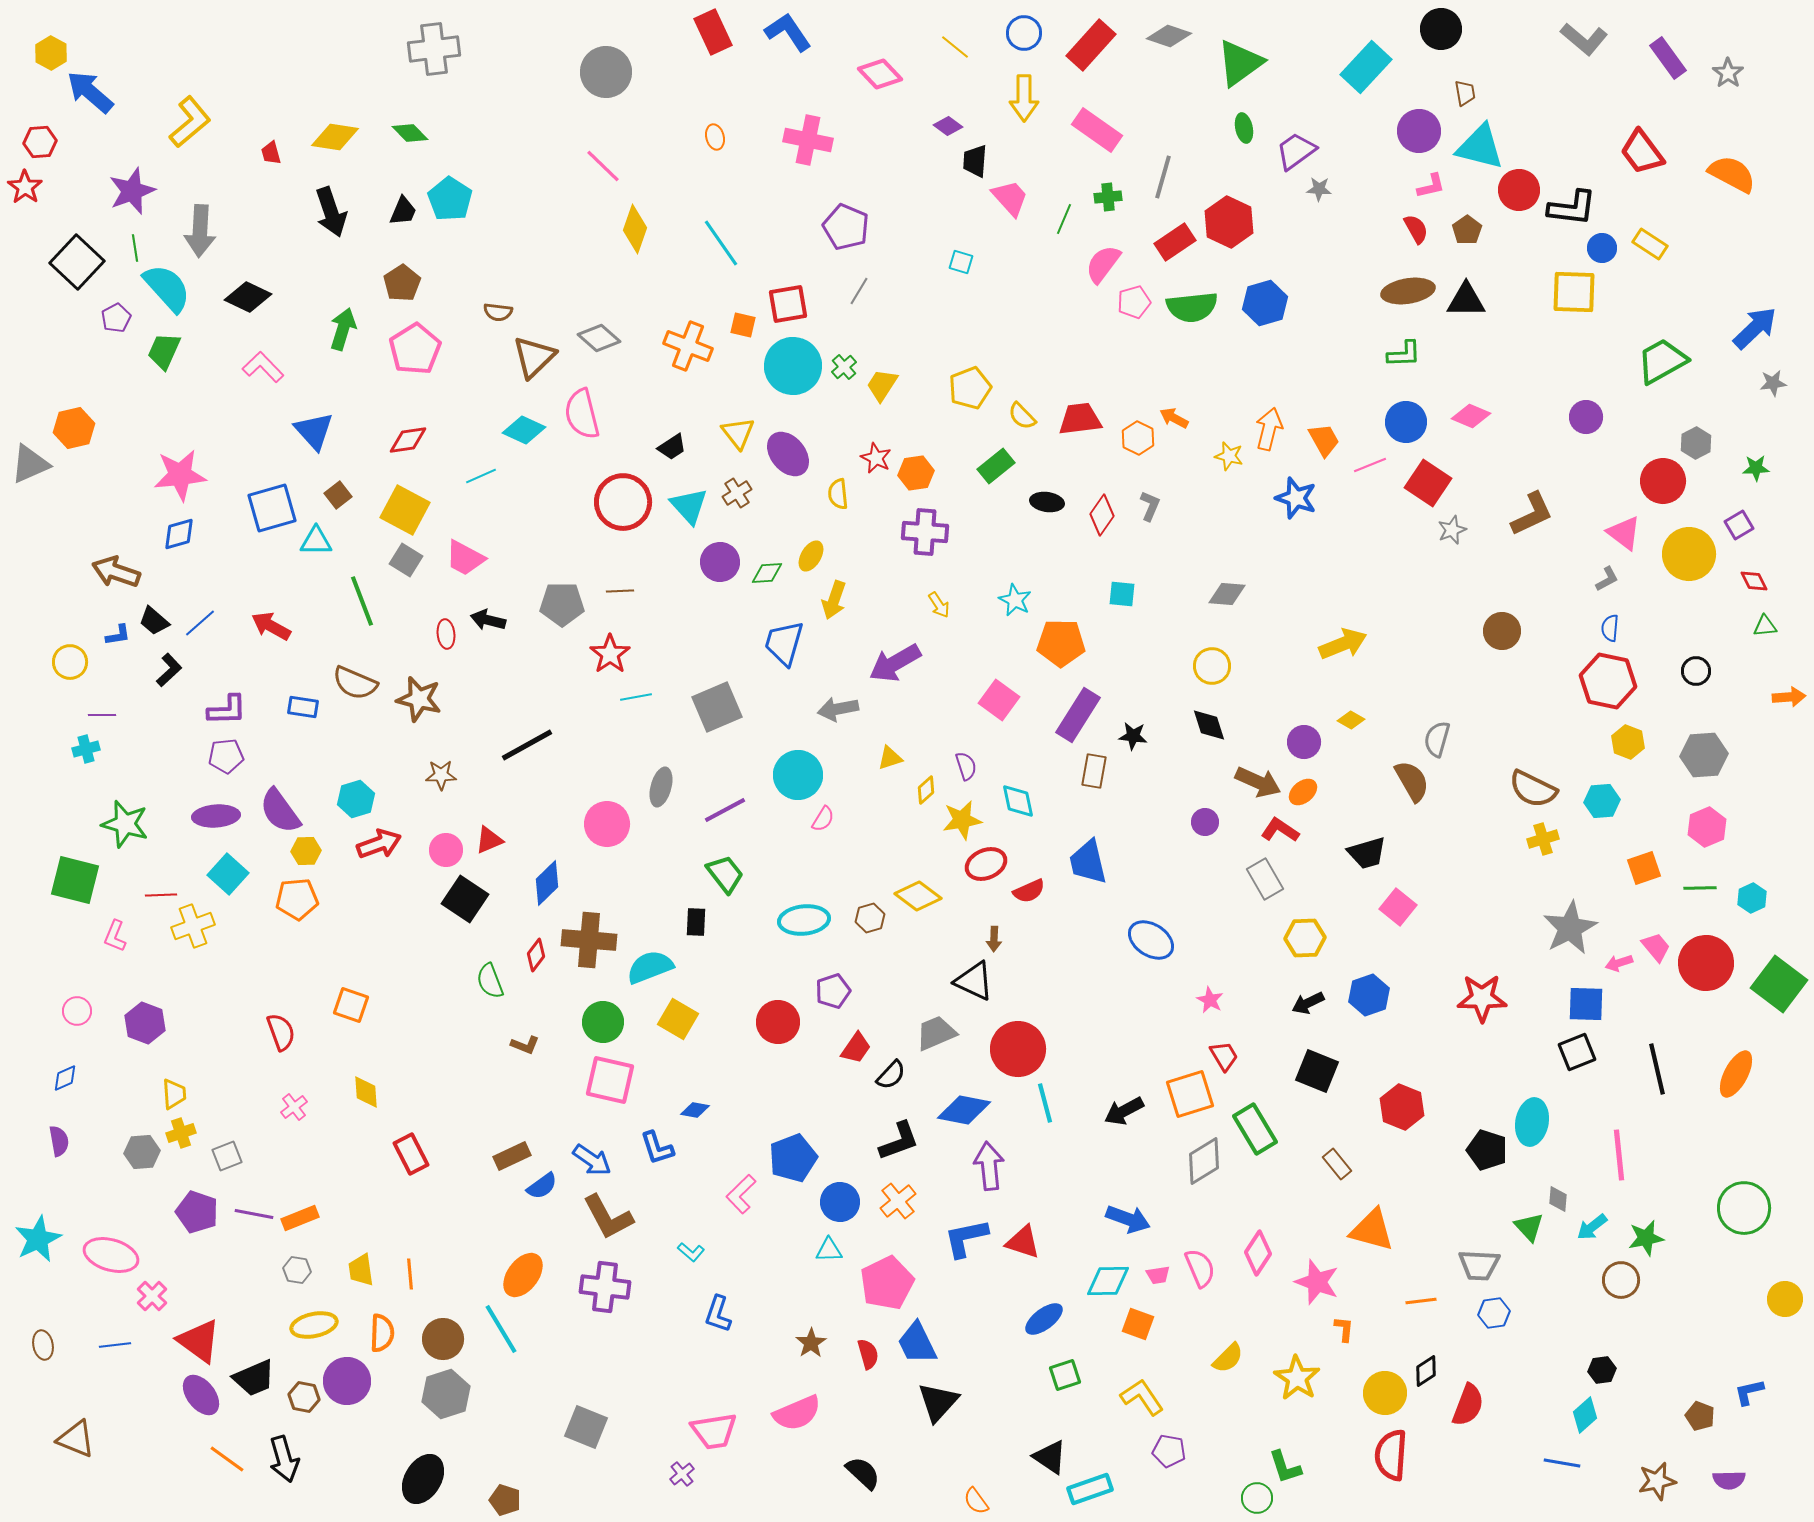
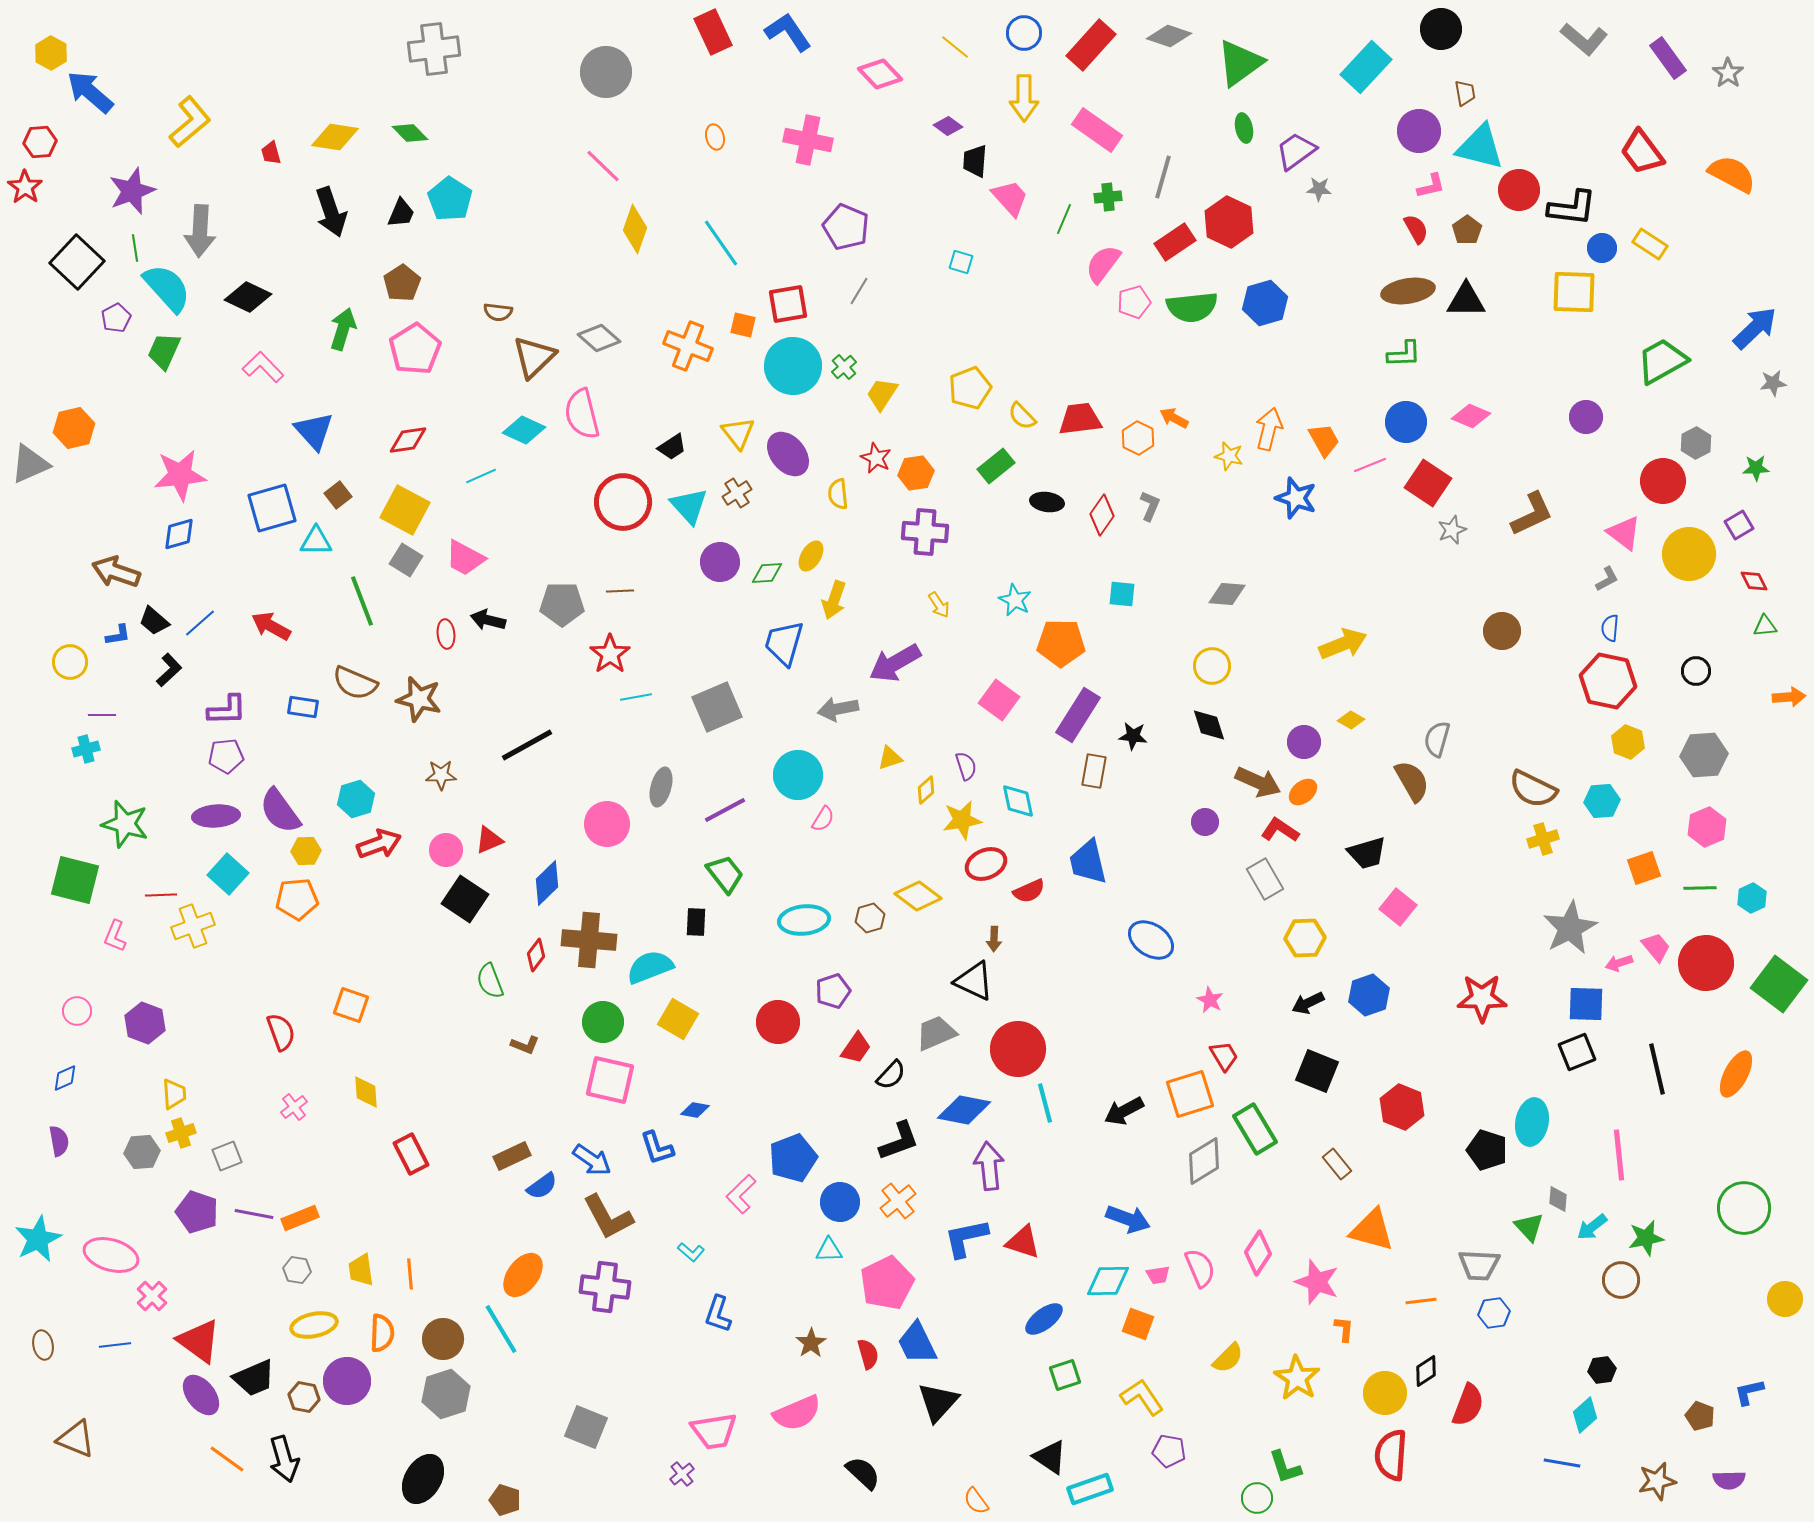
black trapezoid at (403, 211): moved 2 px left, 2 px down
yellow trapezoid at (882, 385): moved 9 px down
